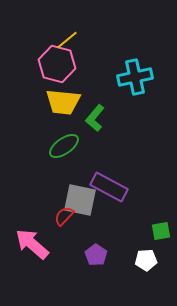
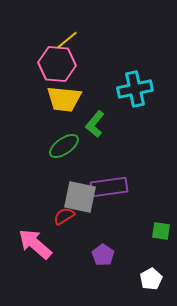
pink hexagon: rotated 9 degrees counterclockwise
cyan cross: moved 12 px down
yellow trapezoid: moved 1 px right, 3 px up
green L-shape: moved 6 px down
purple rectangle: rotated 36 degrees counterclockwise
gray square: moved 3 px up
red semicircle: rotated 15 degrees clockwise
green square: rotated 18 degrees clockwise
pink arrow: moved 3 px right
purple pentagon: moved 7 px right
white pentagon: moved 5 px right, 19 px down; rotated 25 degrees counterclockwise
